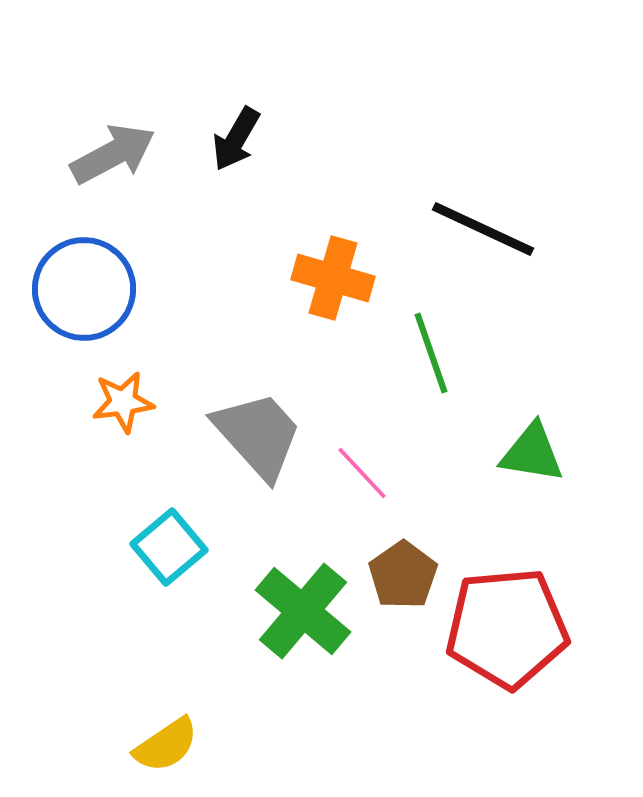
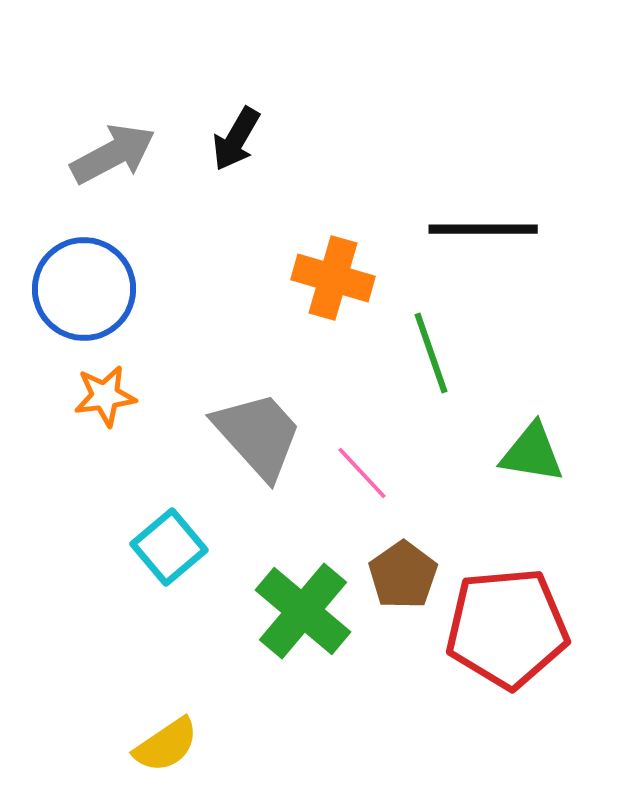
black line: rotated 25 degrees counterclockwise
orange star: moved 18 px left, 6 px up
